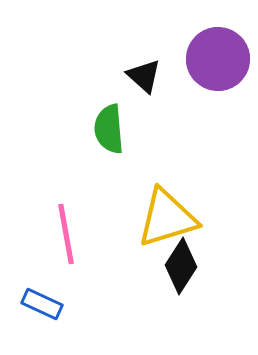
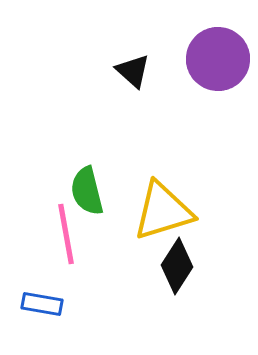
black triangle: moved 11 px left, 5 px up
green semicircle: moved 22 px left, 62 px down; rotated 9 degrees counterclockwise
yellow triangle: moved 4 px left, 7 px up
black diamond: moved 4 px left
blue rectangle: rotated 15 degrees counterclockwise
